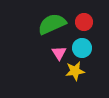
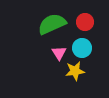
red circle: moved 1 px right
